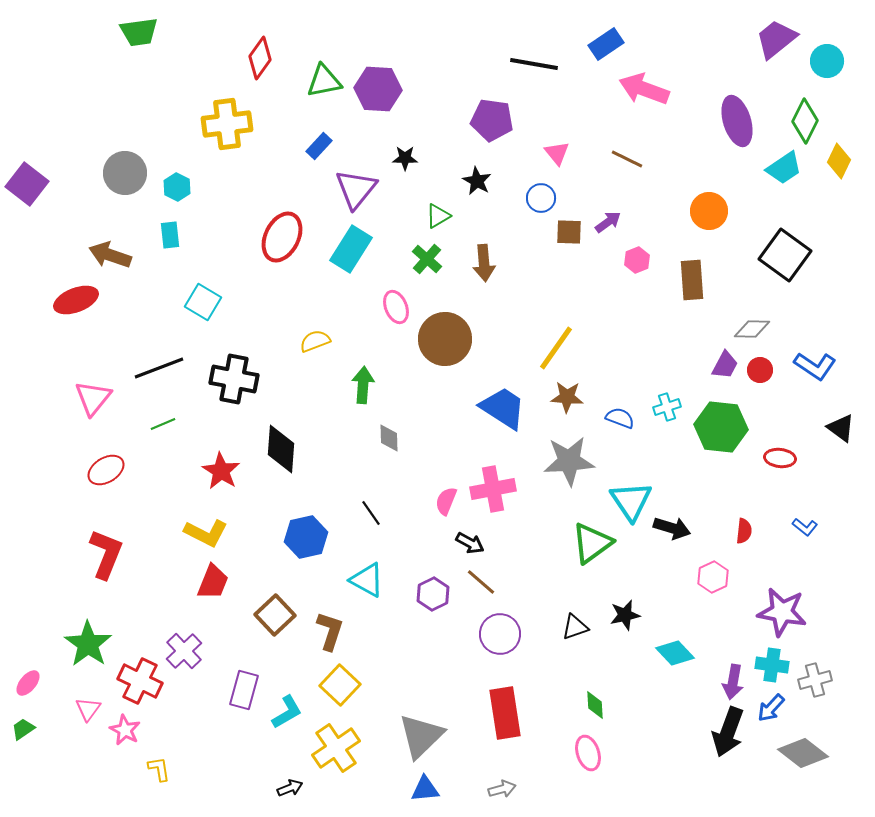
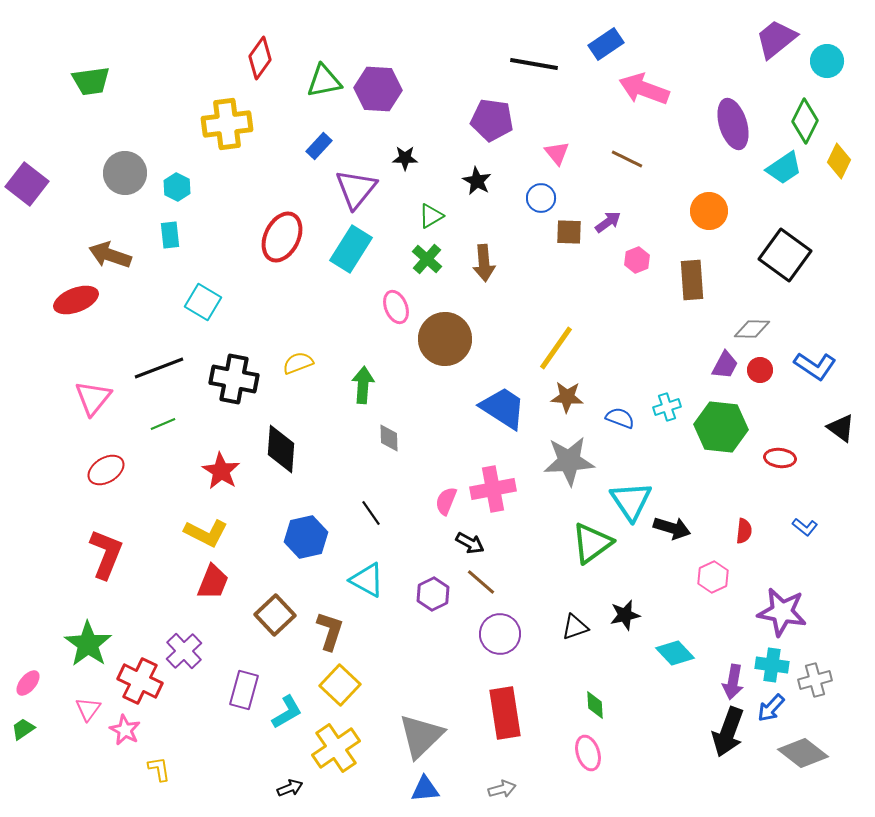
green trapezoid at (139, 32): moved 48 px left, 49 px down
purple ellipse at (737, 121): moved 4 px left, 3 px down
green triangle at (438, 216): moved 7 px left
yellow semicircle at (315, 341): moved 17 px left, 22 px down
